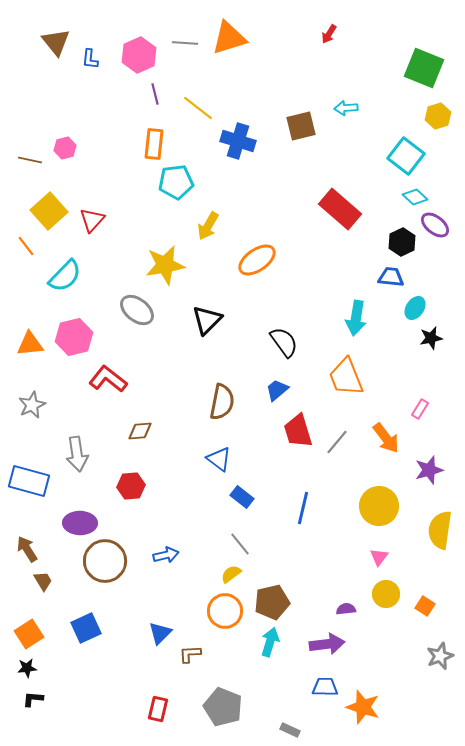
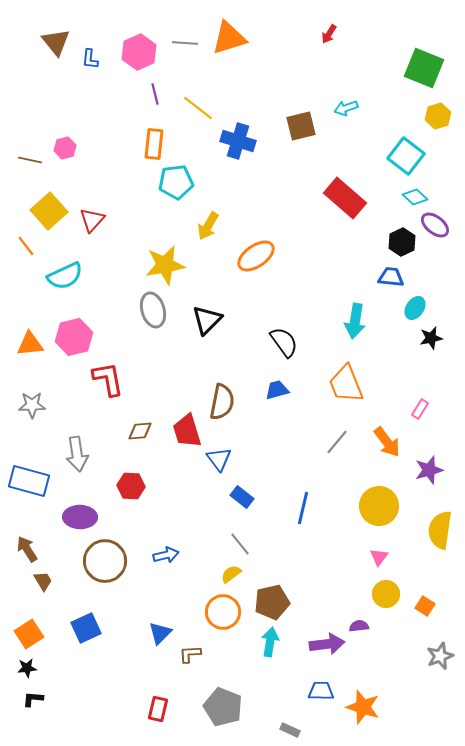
pink hexagon at (139, 55): moved 3 px up
cyan arrow at (346, 108): rotated 15 degrees counterclockwise
red rectangle at (340, 209): moved 5 px right, 11 px up
orange ellipse at (257, 260): moved 1 px left, 4 px up
cyan semicircle at (65, 276): rotated 21 degrees clockwise
gray ellipse at (137, 310): moved 16 px right; rotated 36 degrees clockwise
cyan arrow at (356, 318): moved 1 px left, 3 px down
orange trapezoid at (346, 377): moved 7 px down
red L-shape at (108, 379): rotated 42 degrees clockwise
blue trapezoid at (277, 390): rotated 25 degrees clockwise
gray star at (32, 405): rotated 24 degrees clockwise
red trapezoid at (298, 431): moved 111 px left
orange arrow at (386, 438): moved 1 px right, 4 px down
blue triangle at (219, 459): rotated 16 degrees clockwise
red hexagon at (131, 486): rotated 8 degrees clockwise
purple ellipse at (80, 523): moved 6 px up
purple semicircle at (346, 609): moved 13 px right, 17 px down
orange circle at (225, 611): moved 2 px left, 1 px down
cyan arrow at (270, 642): rotated 8 degrees counterclockwise
blue trapezoid at (325, 687): moved 4 px left, 4 px down
